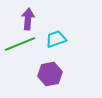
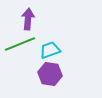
cyan trapezoid: moved 6 px left, 11 px down
purple hexagon: rotated 20 degrees clockwise
